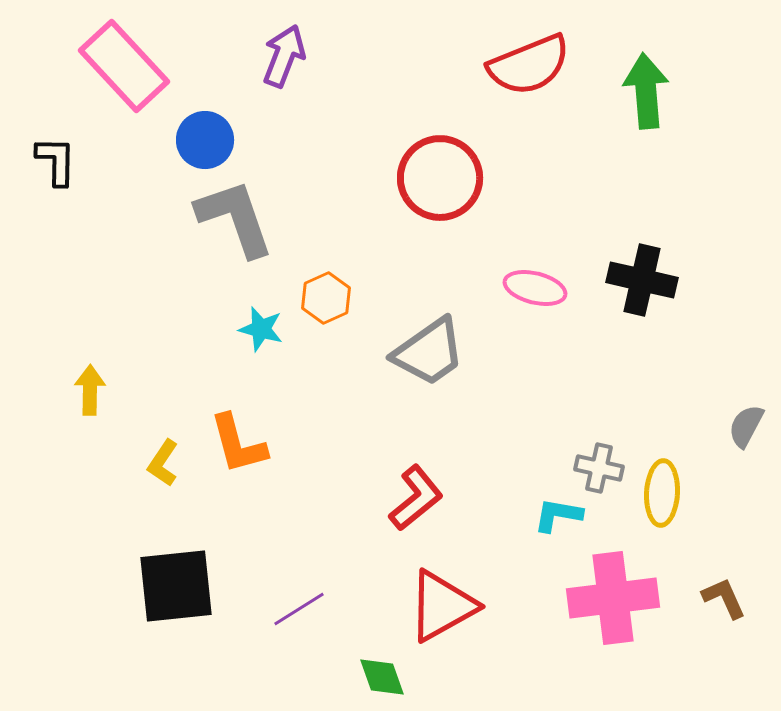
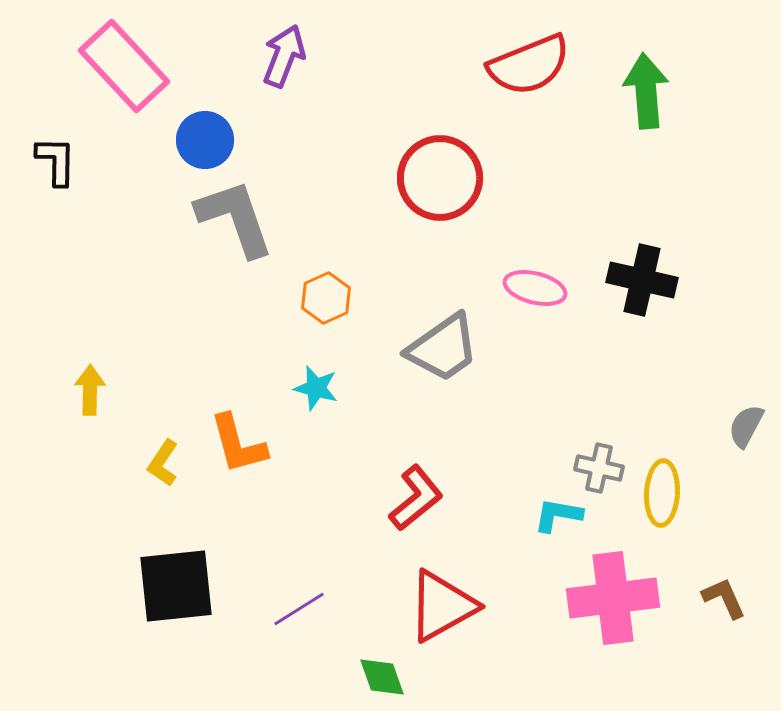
cyan star: moved 55 px right, 59 px down
gray trapezoid: moved 14 px right, 4 px up
